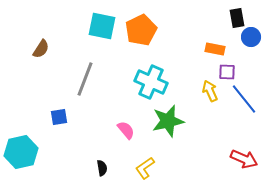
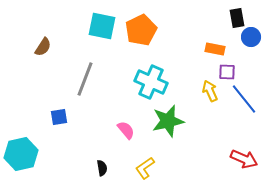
brown semicircle: moved 2 px right, 2 px up
cyan hexagon: moved 2 px down
